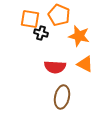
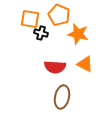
orange star: moved 1 px left, 2 px up
